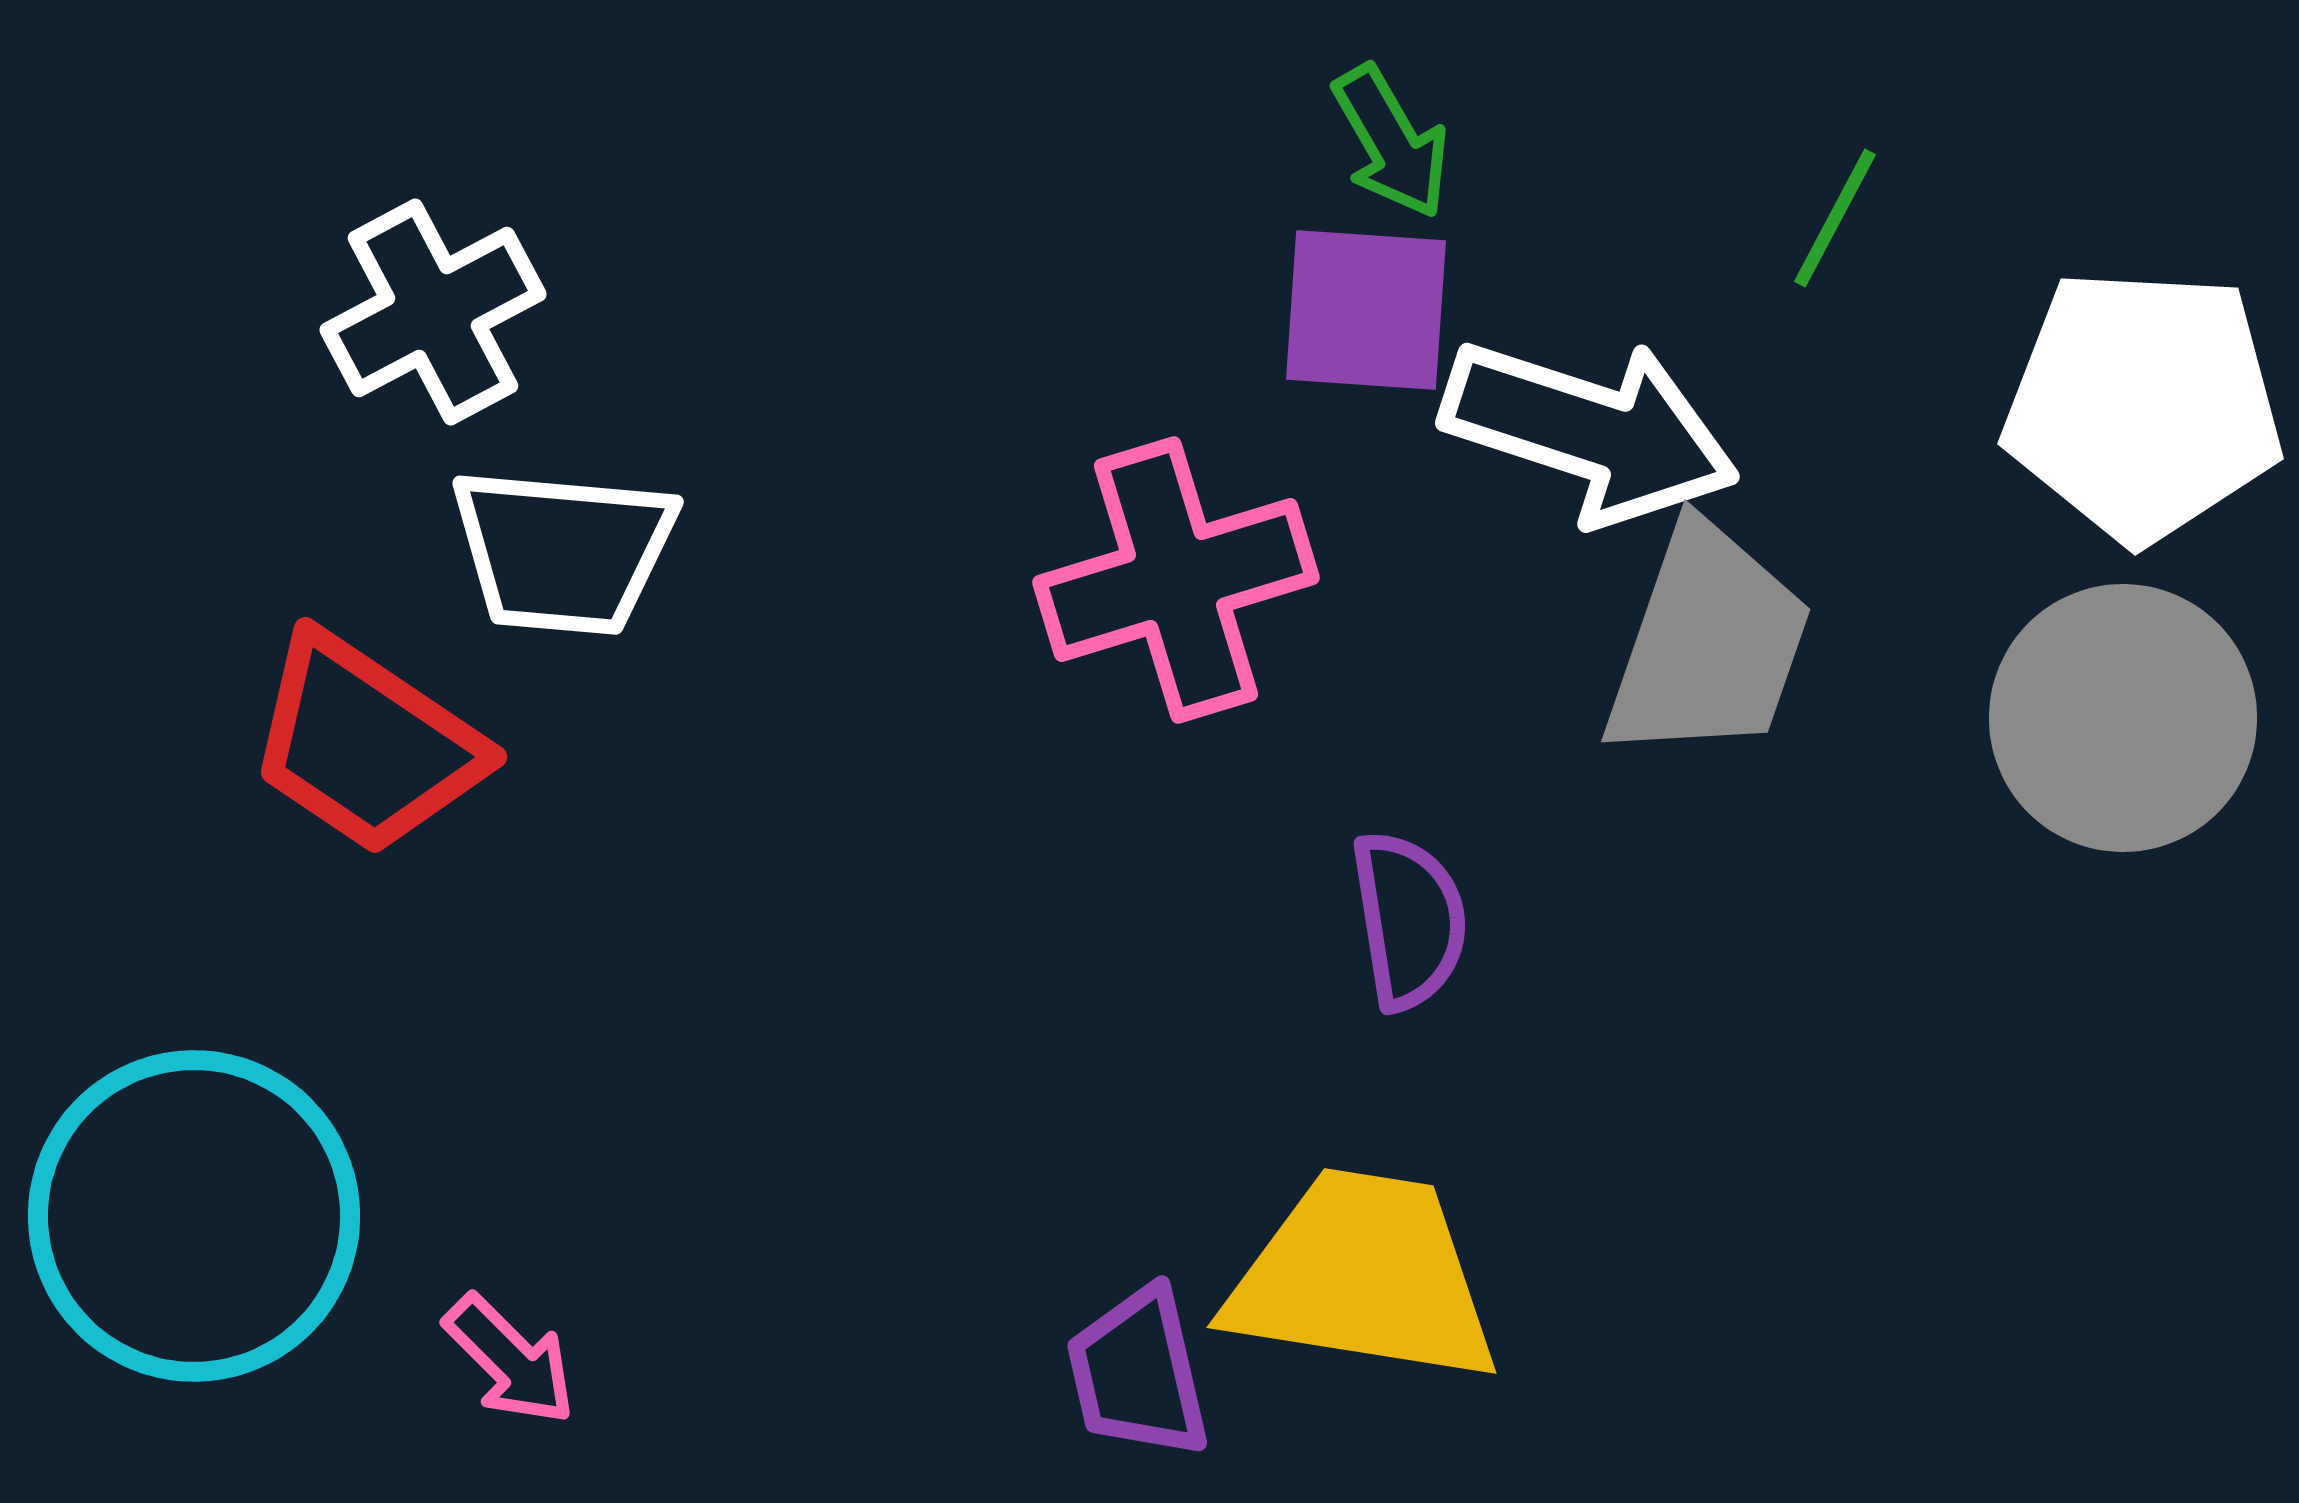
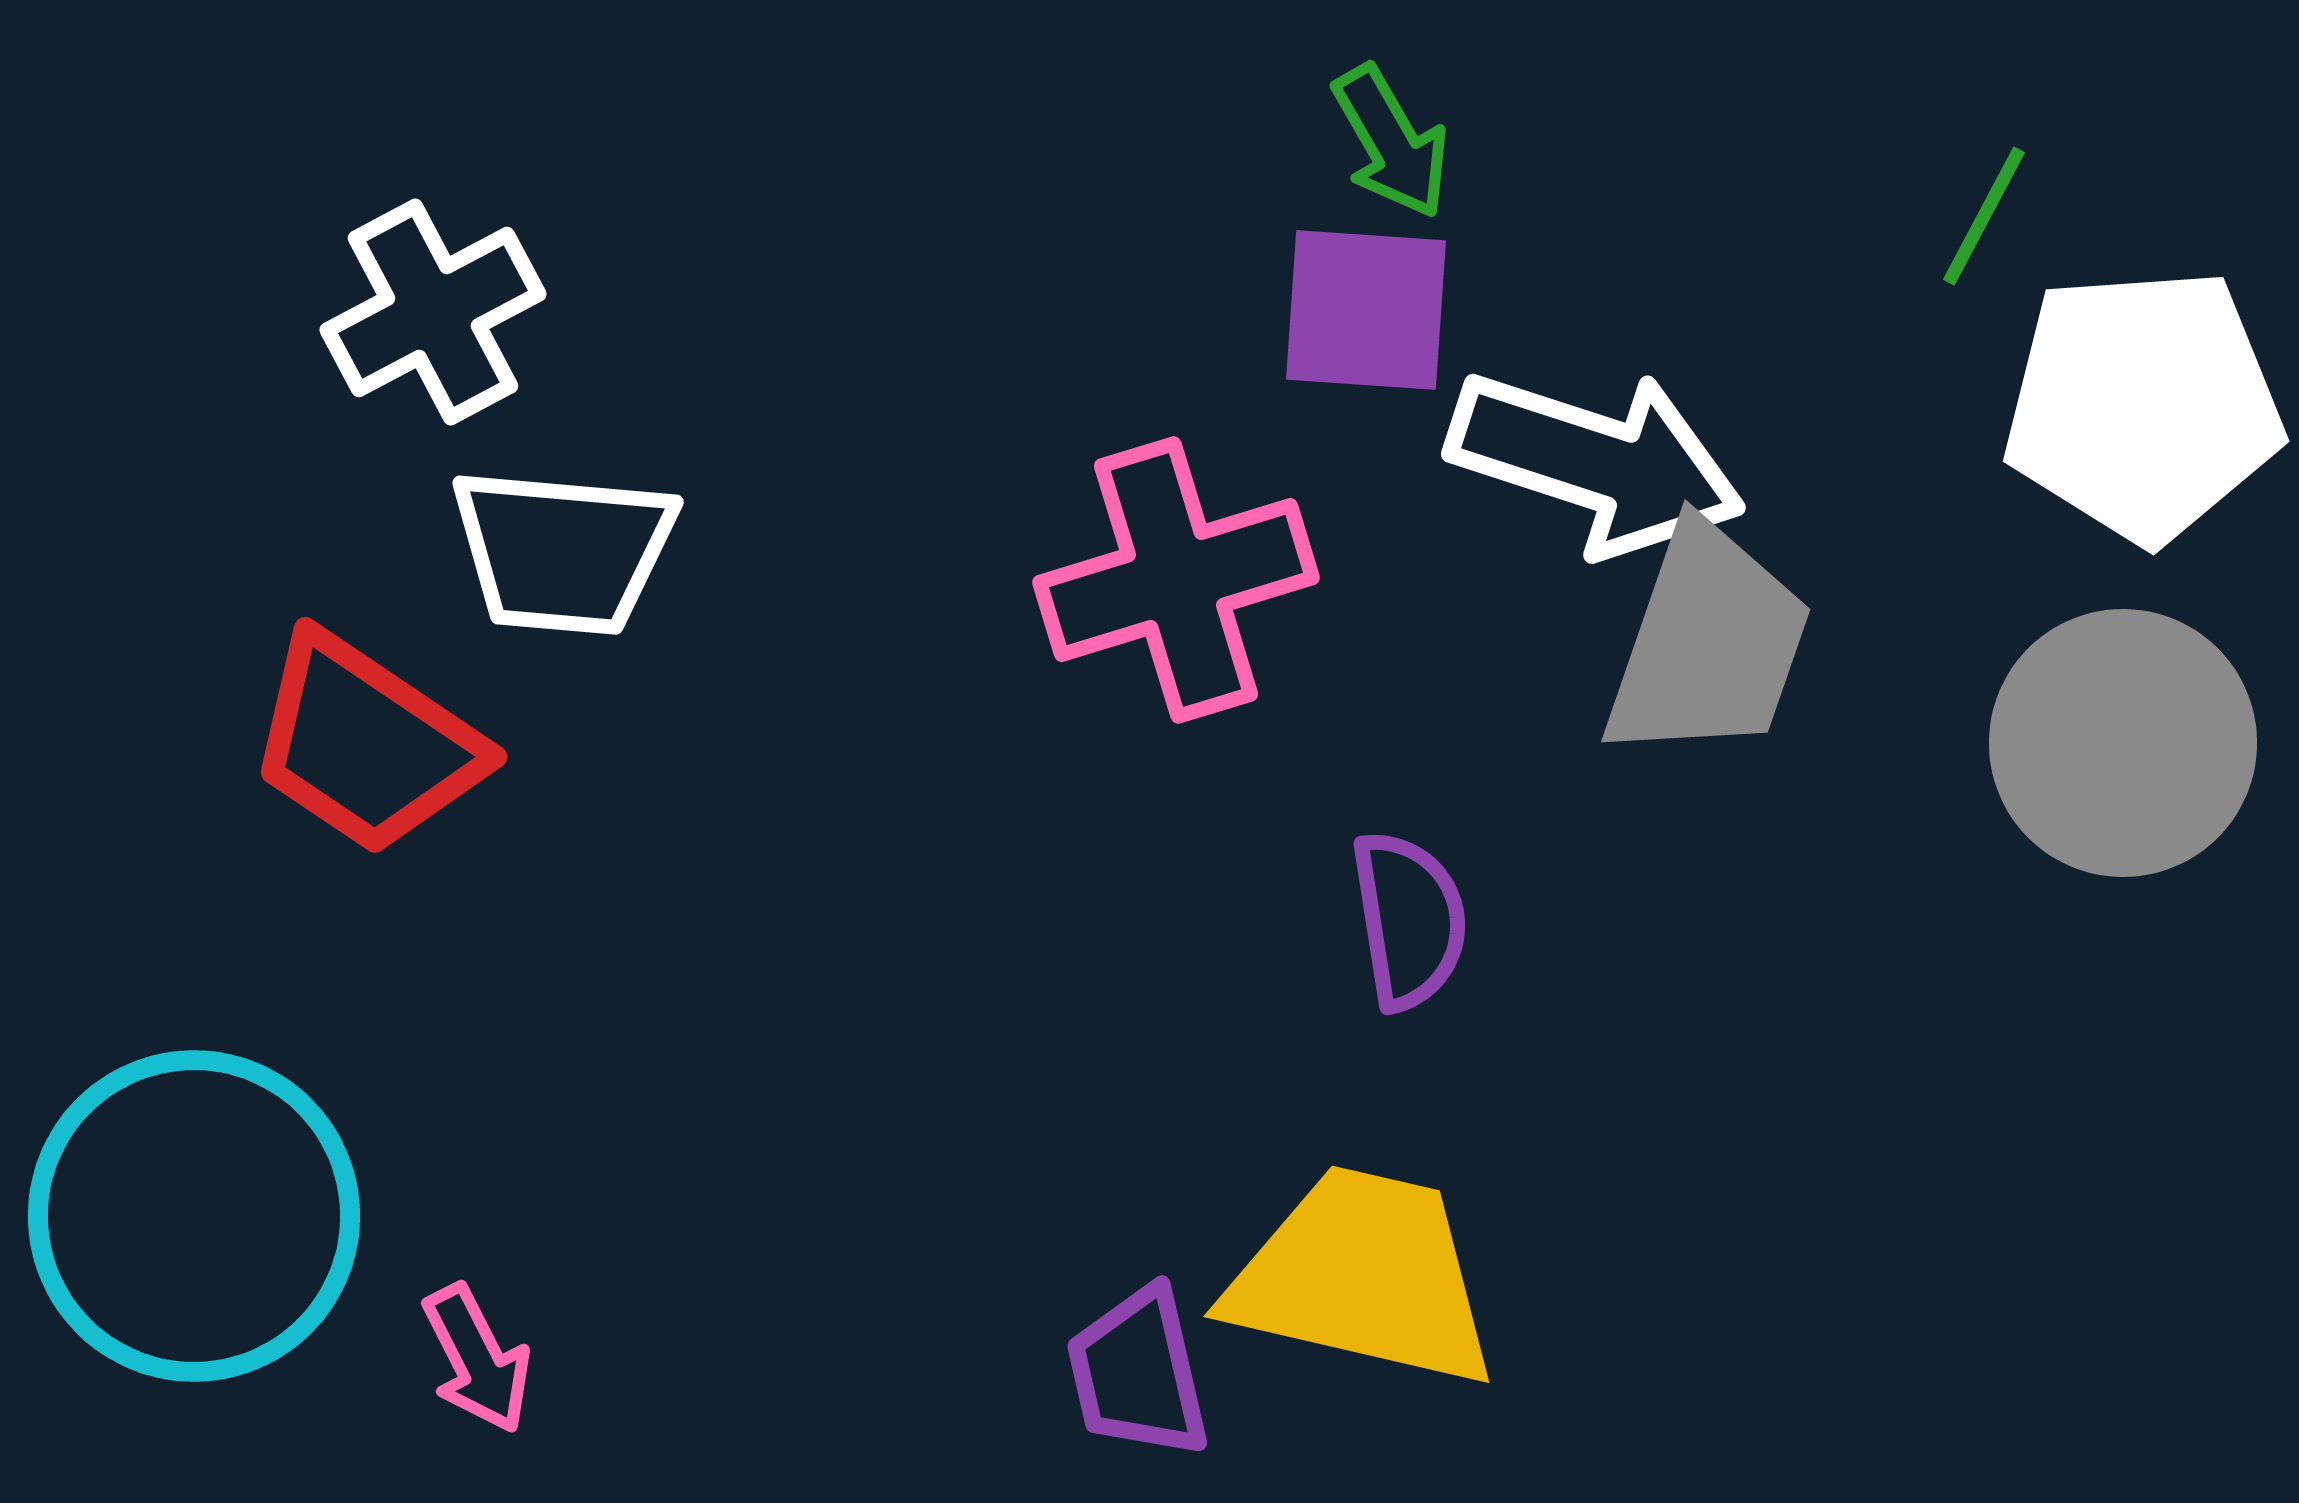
green line: moved 149 px right, 2 px up
white pentagon: rotated 7 degrees counterclockwise
white arrow: moved 6 px right, 31 px down
gray circle: moved 25 px down
yellow trapezoid: rotated 4 degrees clockwise
pink arrow: moved 33 px left, 1 px up; rotated 18 degrees clockwise
